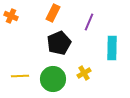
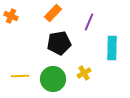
orange rectangle: rotated 18 degrees clockwise
black pentagon: rotated 15 degrees clockwise
